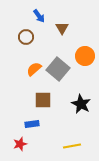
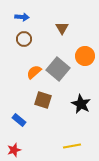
blue arrow: moved 17 px left, 1 px down; rotated 48 degrees counterclockwise
brown circle: moved 2 px left, 2 px down
orange semicircle: moved 3 px down
brown square: rotated 18 degrees clockwise
blue rectangle: moved 13 px left, 4 px up; rotated 48 degrees clockwise
red star: moved 6 px left, 6 px down
